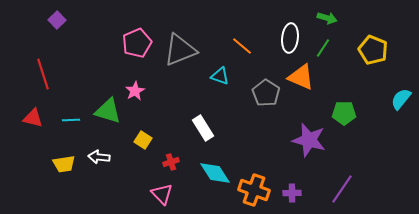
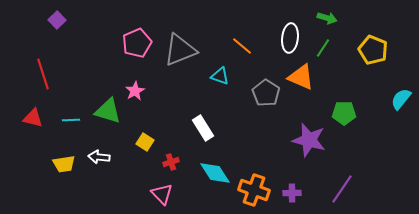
yellow square: moved 2 px right, 2 px down
